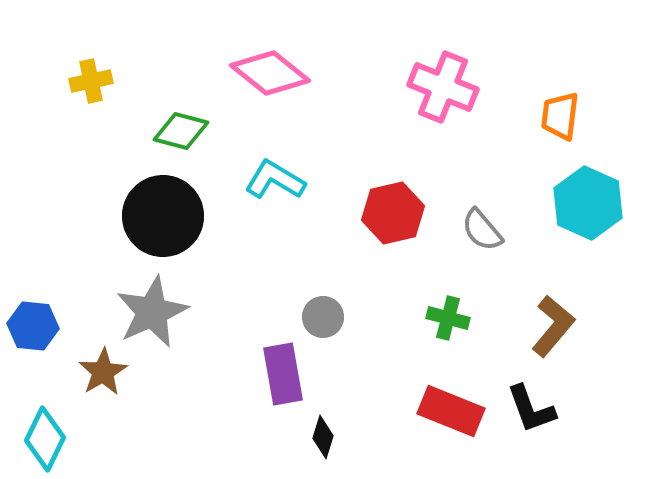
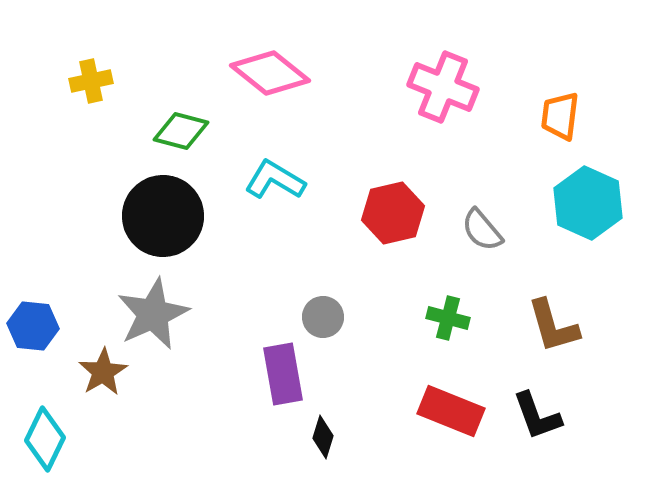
gray star: moved 1 px right, 2 px down
brown L-shape: rotated 124 degrees clockwise
black L-shape: moved 6 px right, 7 px down
